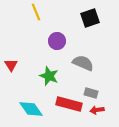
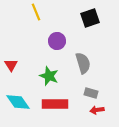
gray semicircle: rotated 50 degrees clockwise
red rectangle: moved 14 px left; rotated 15 degrees counterclockwise
cyan diamond: moved 13 px left, 7 px up
